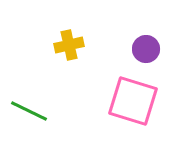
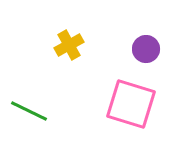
yellow cross: rotated 16 degrees counterclockwise
pink square: moved 2 px left, 3 px down
